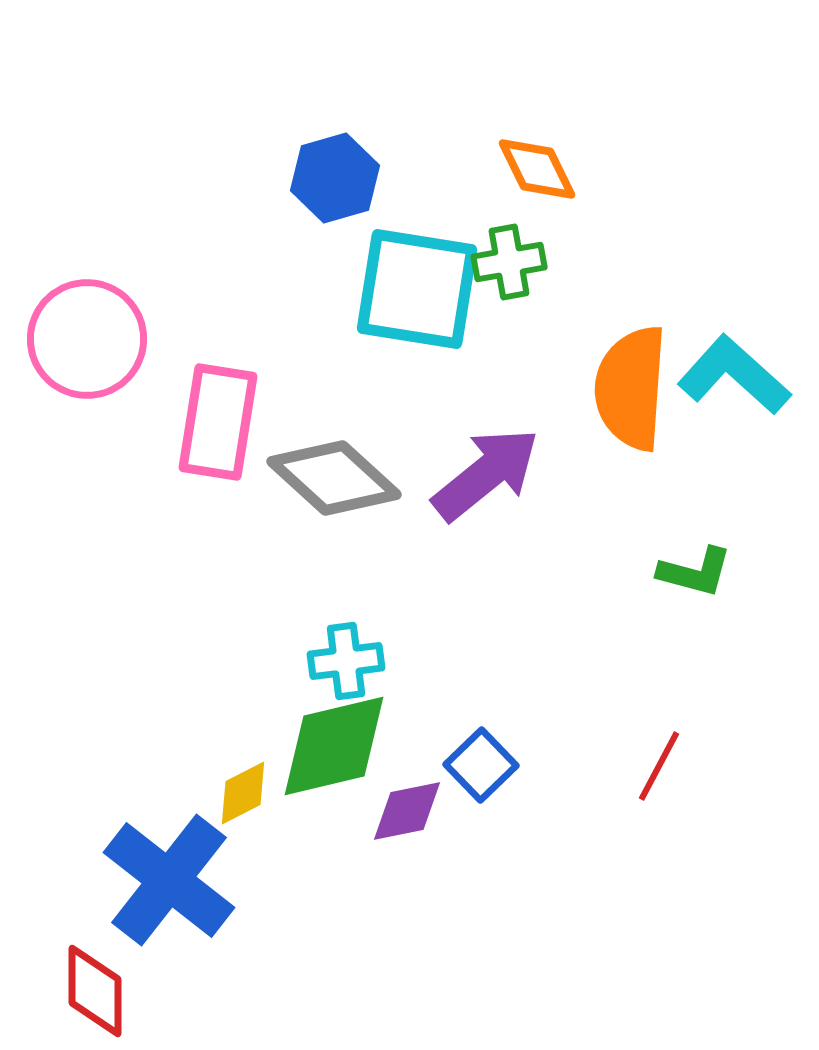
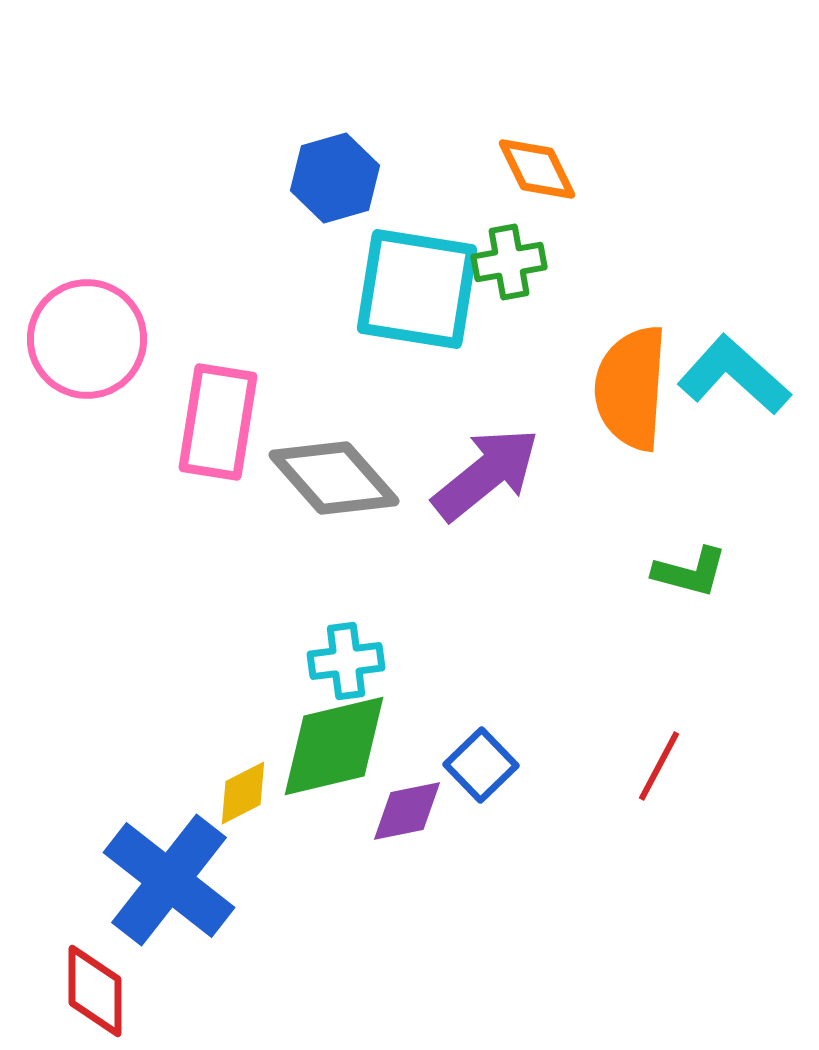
gray diamond: rotated 6 degrees clockwise
green L-shape: moved 5 px left
